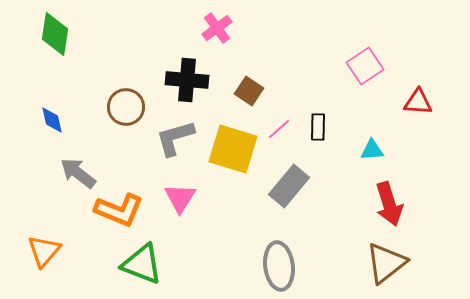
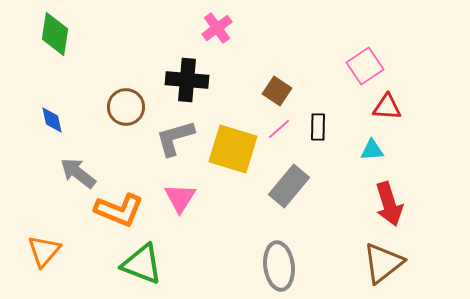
brown square: moved 28 px right
red triangle: moved 31 px left, 5 px down
brown triangle: moved 3 px left
